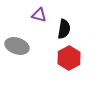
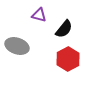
black semicircle: rotated 30 degrees clockwise
red hexagon: moved 1 px left, 1 px down
